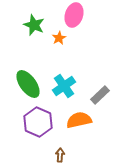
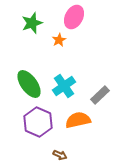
pink ellipse: moved 2 px down; rotated 10 degrees clockwise
green star: moved 2 px left, 2 px up; rotated 30 degrees clockwise
orange star: moved 2 px down
green ellipse: moved 1 px right
orange semicircle: moved 1 px left
brown arrow: rotated 112 degrees clockwise
